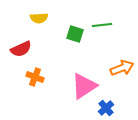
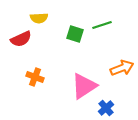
green line: rotated 12 degrees counterclockwise
red semicircle: moved 10 px up
